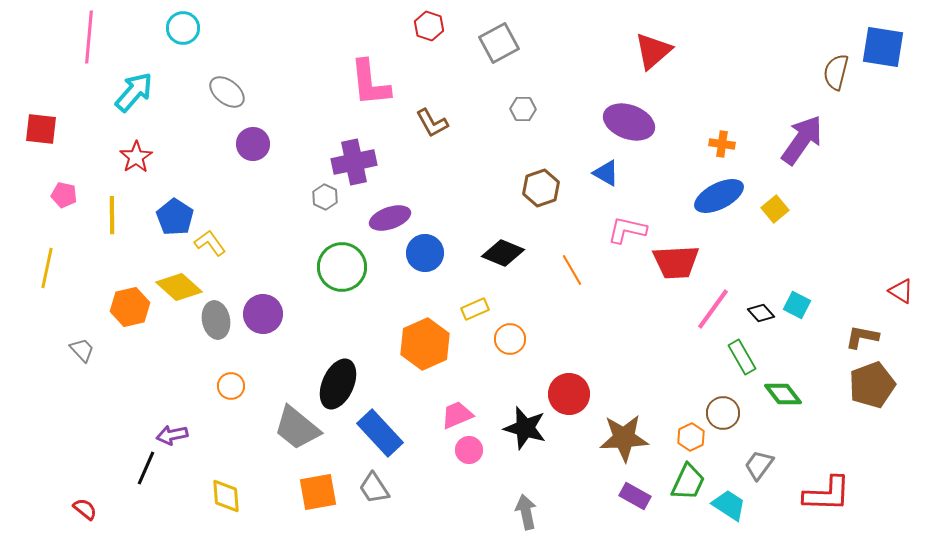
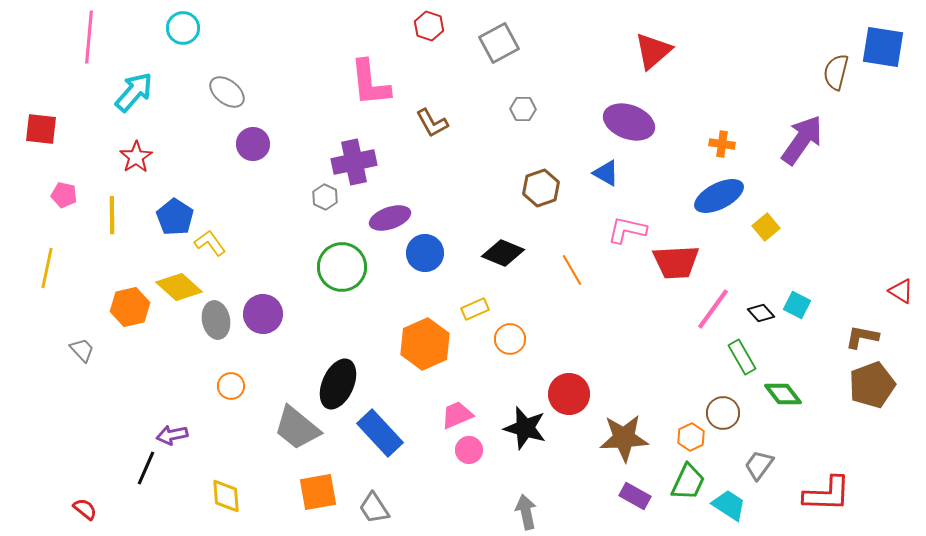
yellow square at (775, 209): moved 9 px left, 18 px down
gray trapezoid at (374, 488): moved 20 px down
